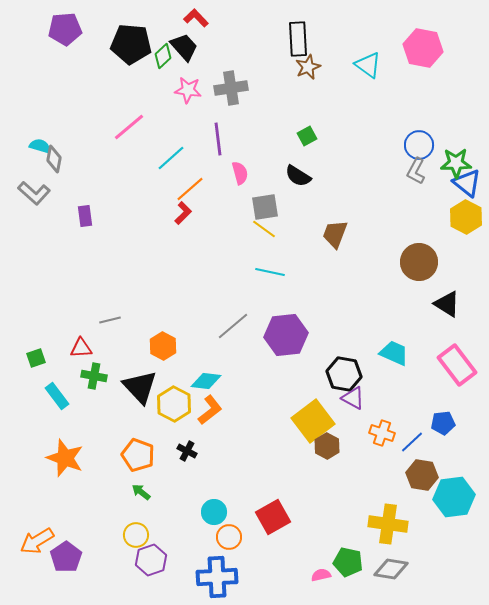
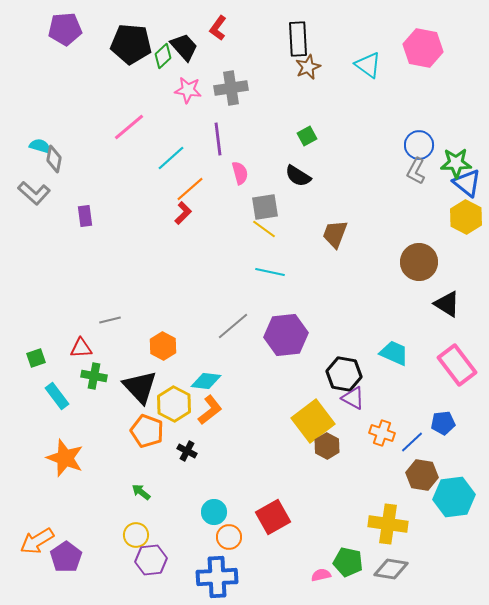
red L-shape at (196, 18): moved 22 px right, 10 px down; rotated 100 degrees counterclockwise
orange pentagon at (138, 455): moved 9 px right, 24 px up
purple hexagon at (151, 560): rotated 12 degrees clockwise
